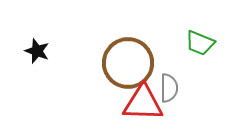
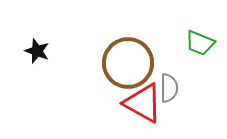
red triangle: rotated 27 degrees clockwise
